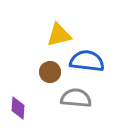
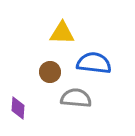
yellow triangle: moved 3 px right, 2 px up; rotated 16 degrees clockwise
blue semicircle: moved 7 px right, 2 px down
